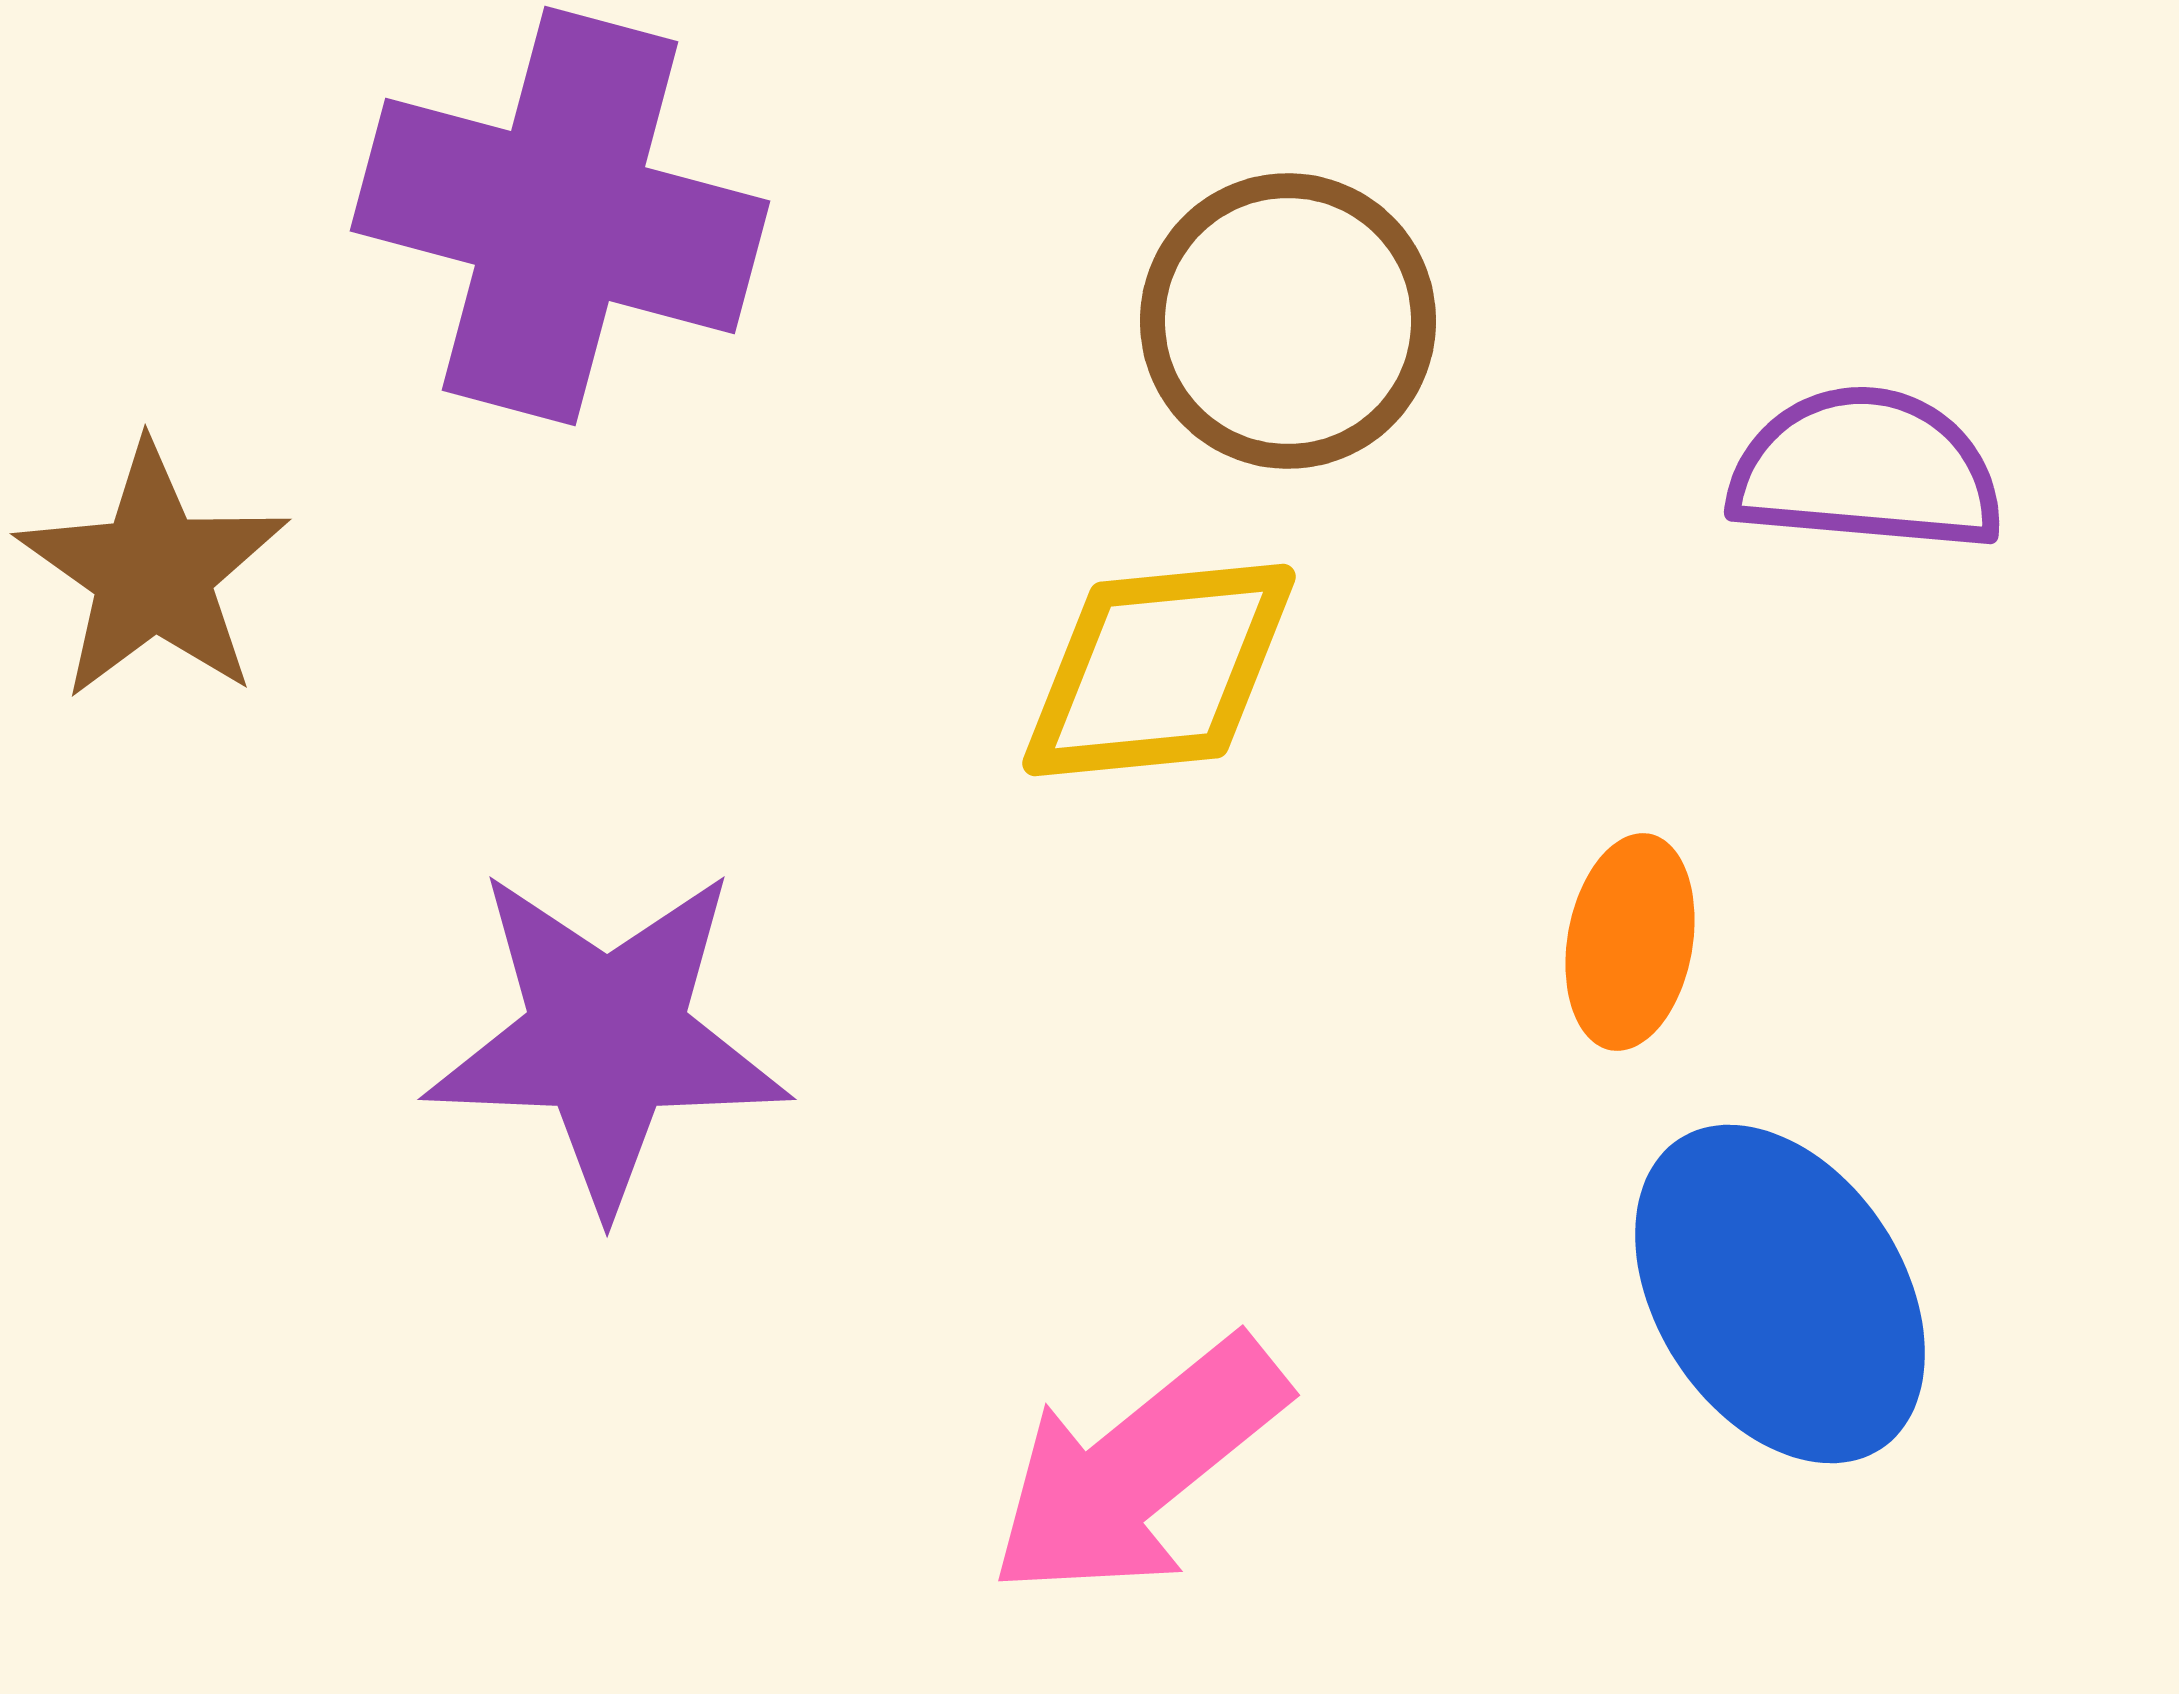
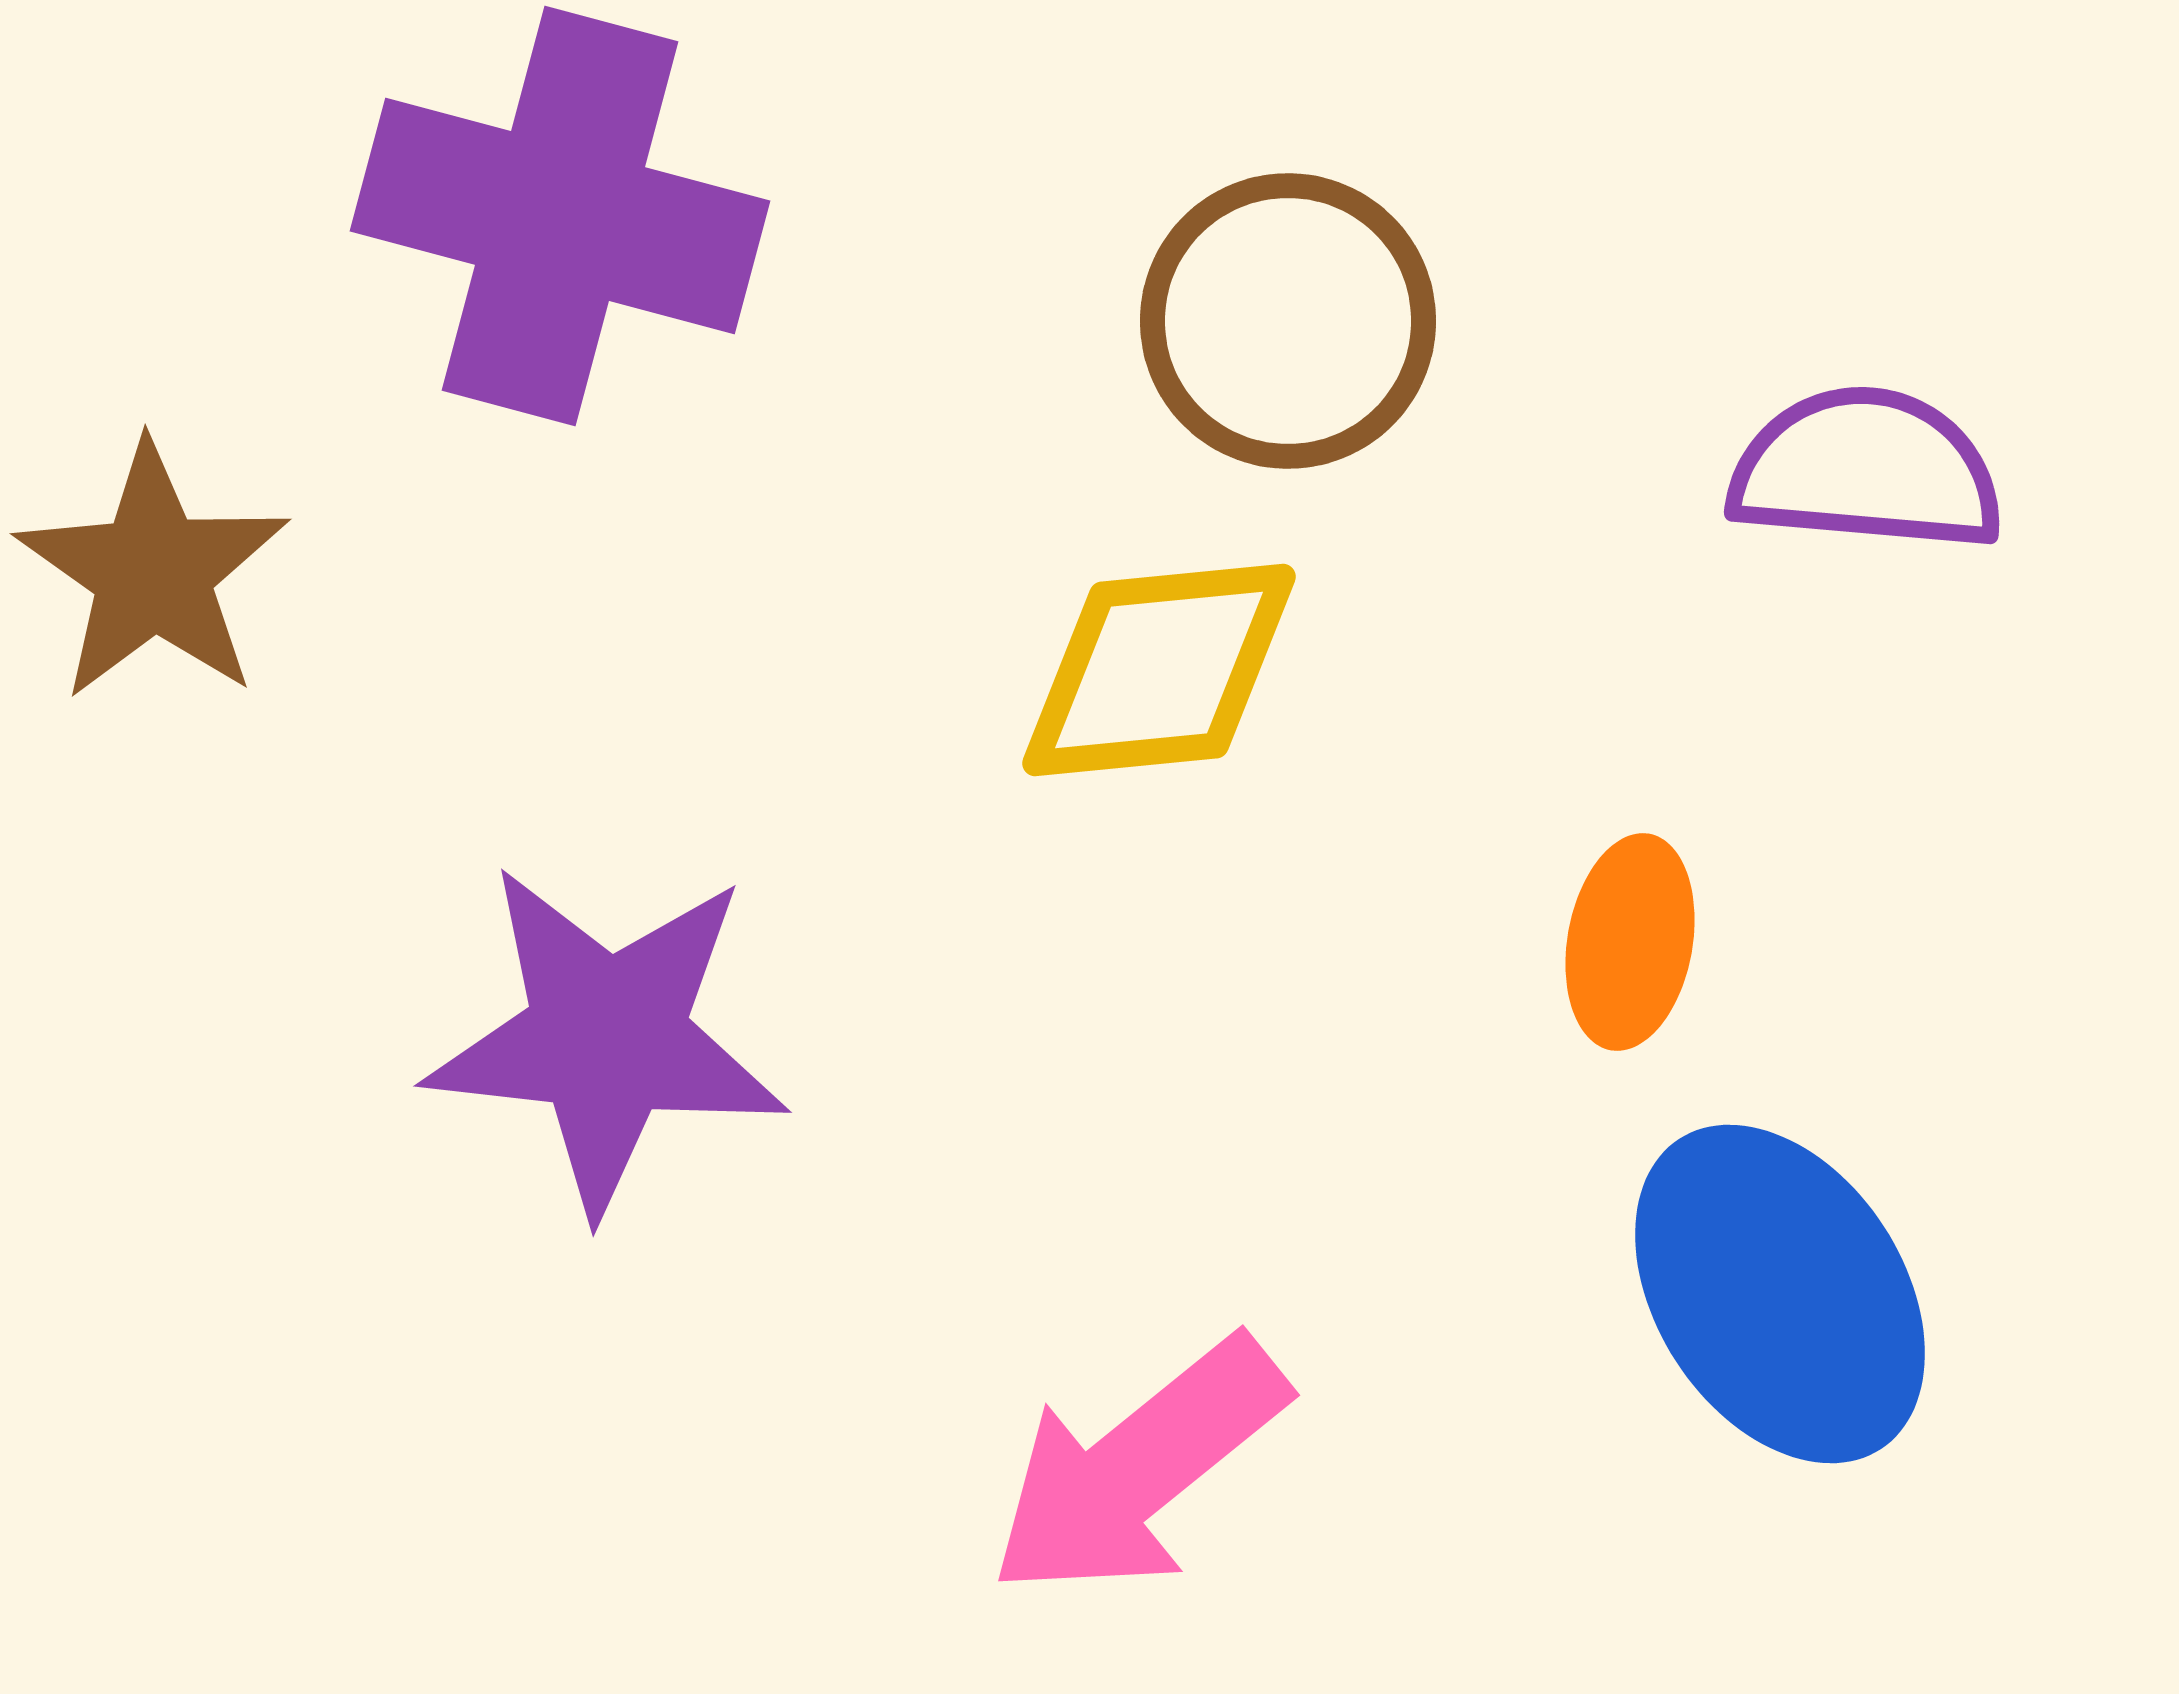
purple star: rotated 4 degrees clockwise
